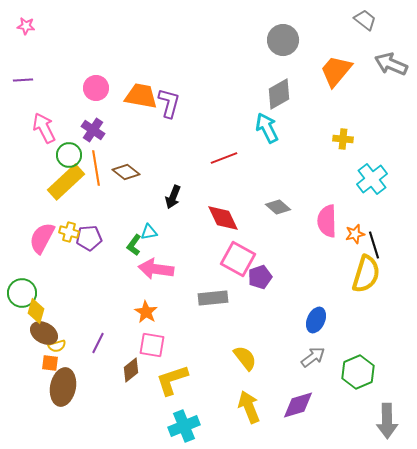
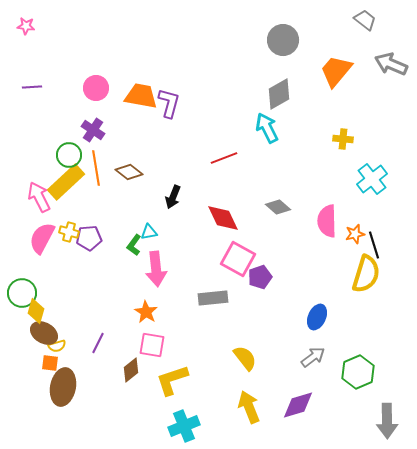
purple line at (23, 80): moved 9 px right, 7 px down
pink arrow at (44, 128): moved 5 px left, 69 px down
brown diamond at (126, 172): moved 3 px right
pink arrow at (156, 269): rotated 104 degrees counterclockwise
blue ellipse at (316, 320): moved 1 px right, 3 px up
